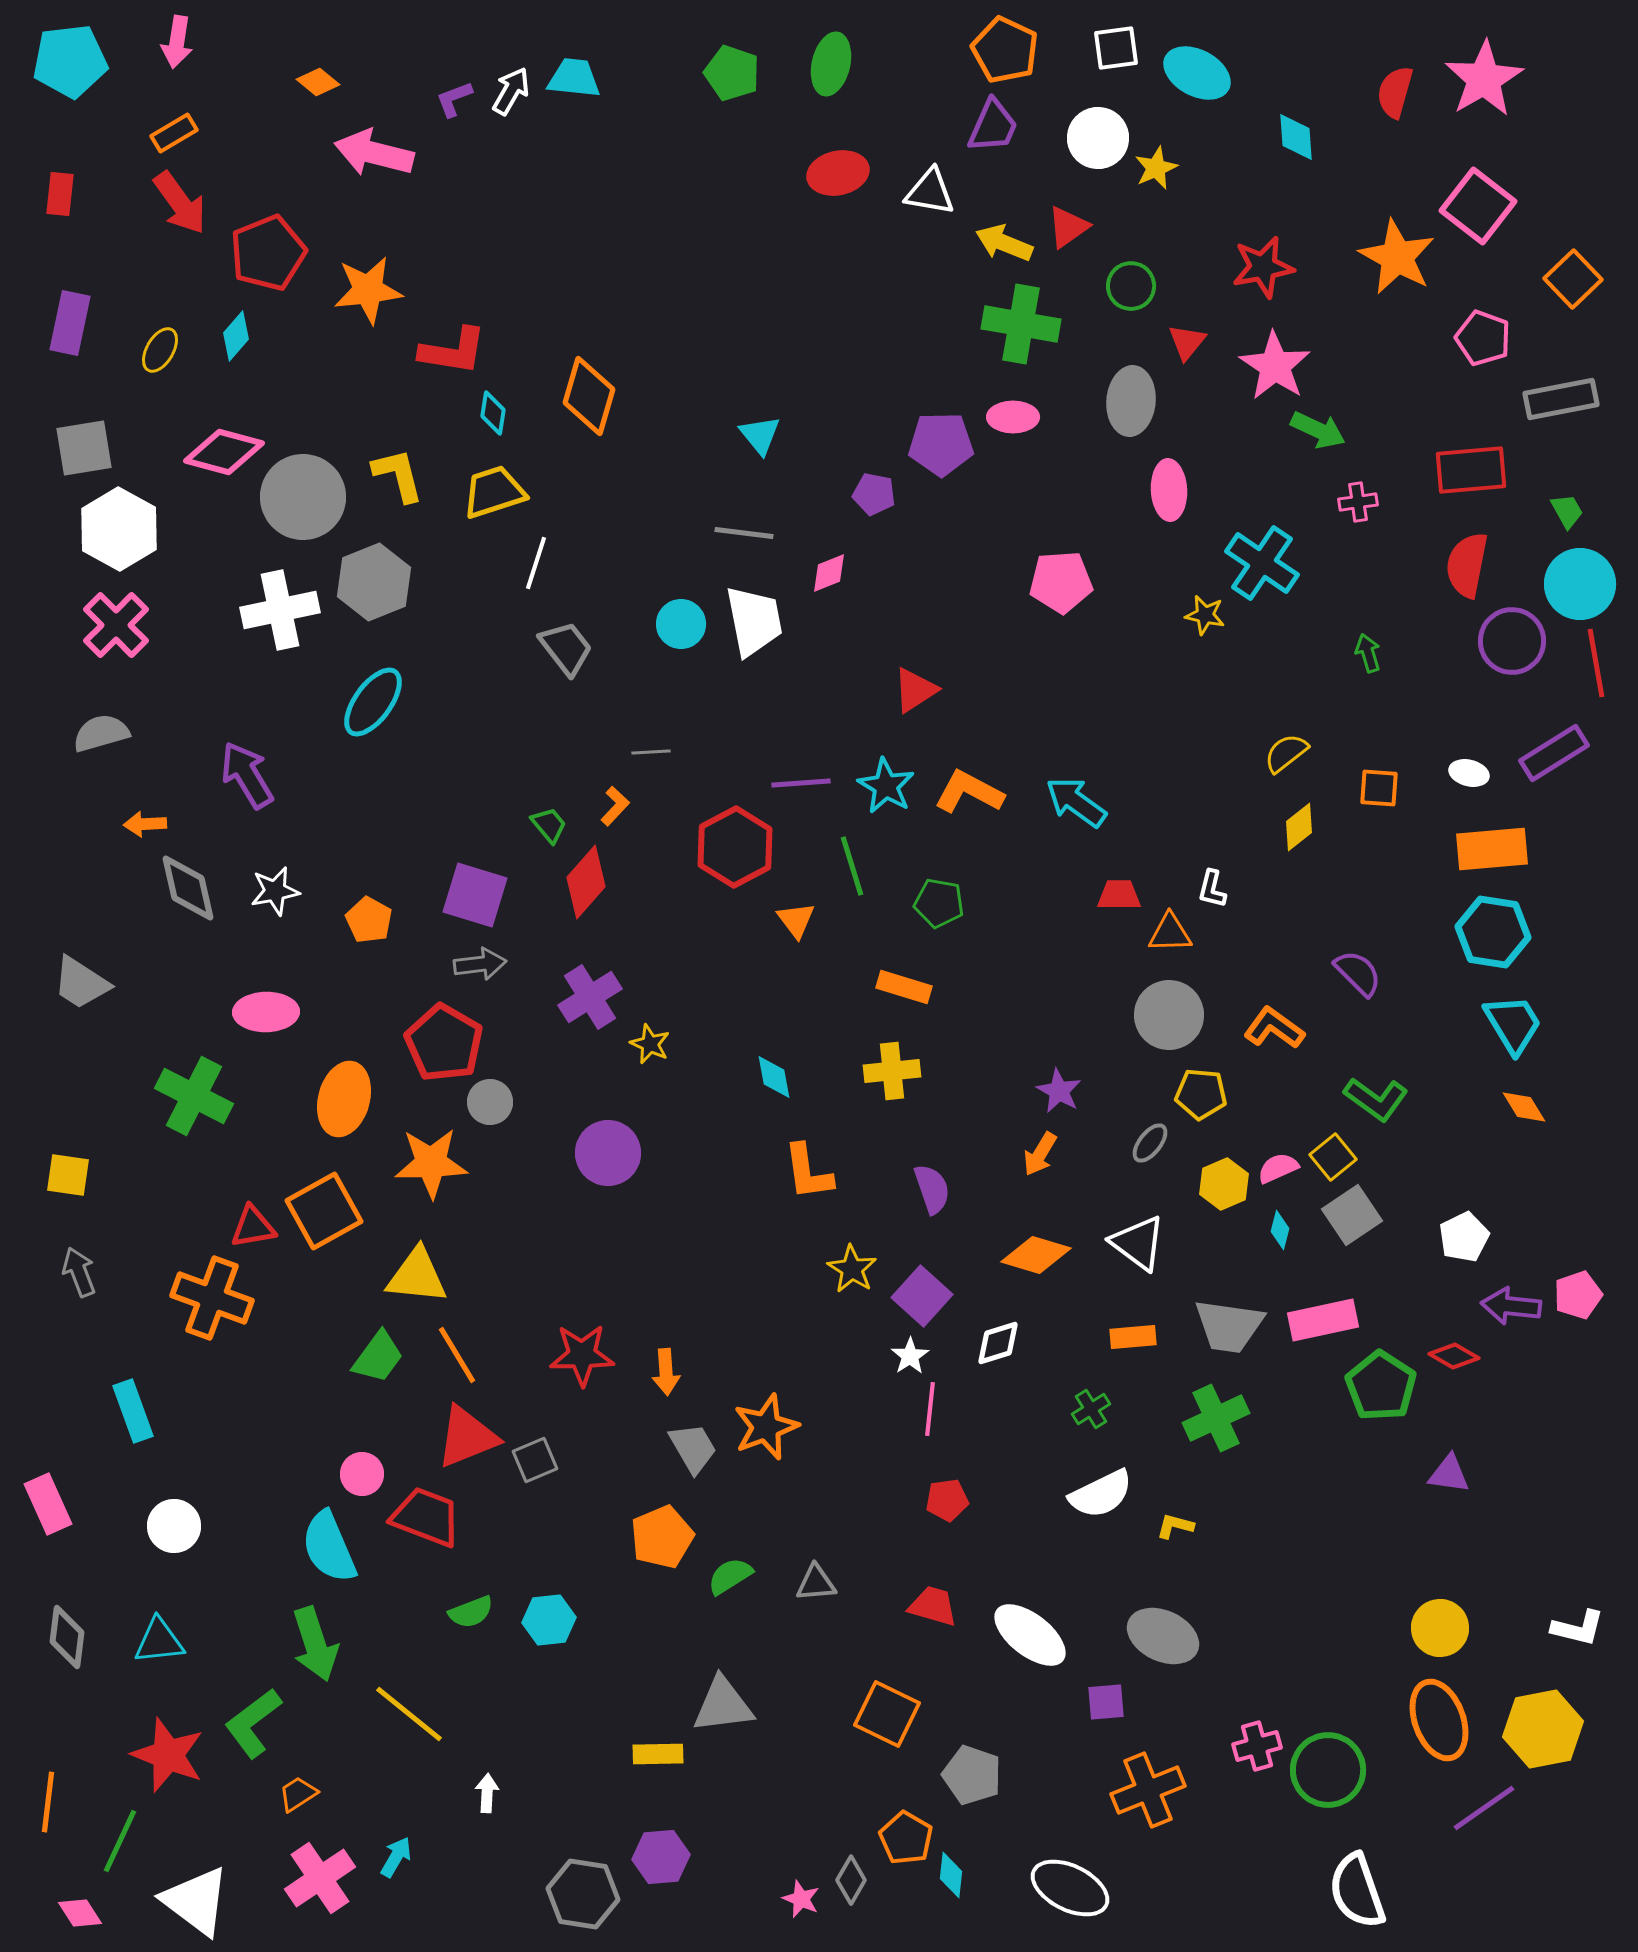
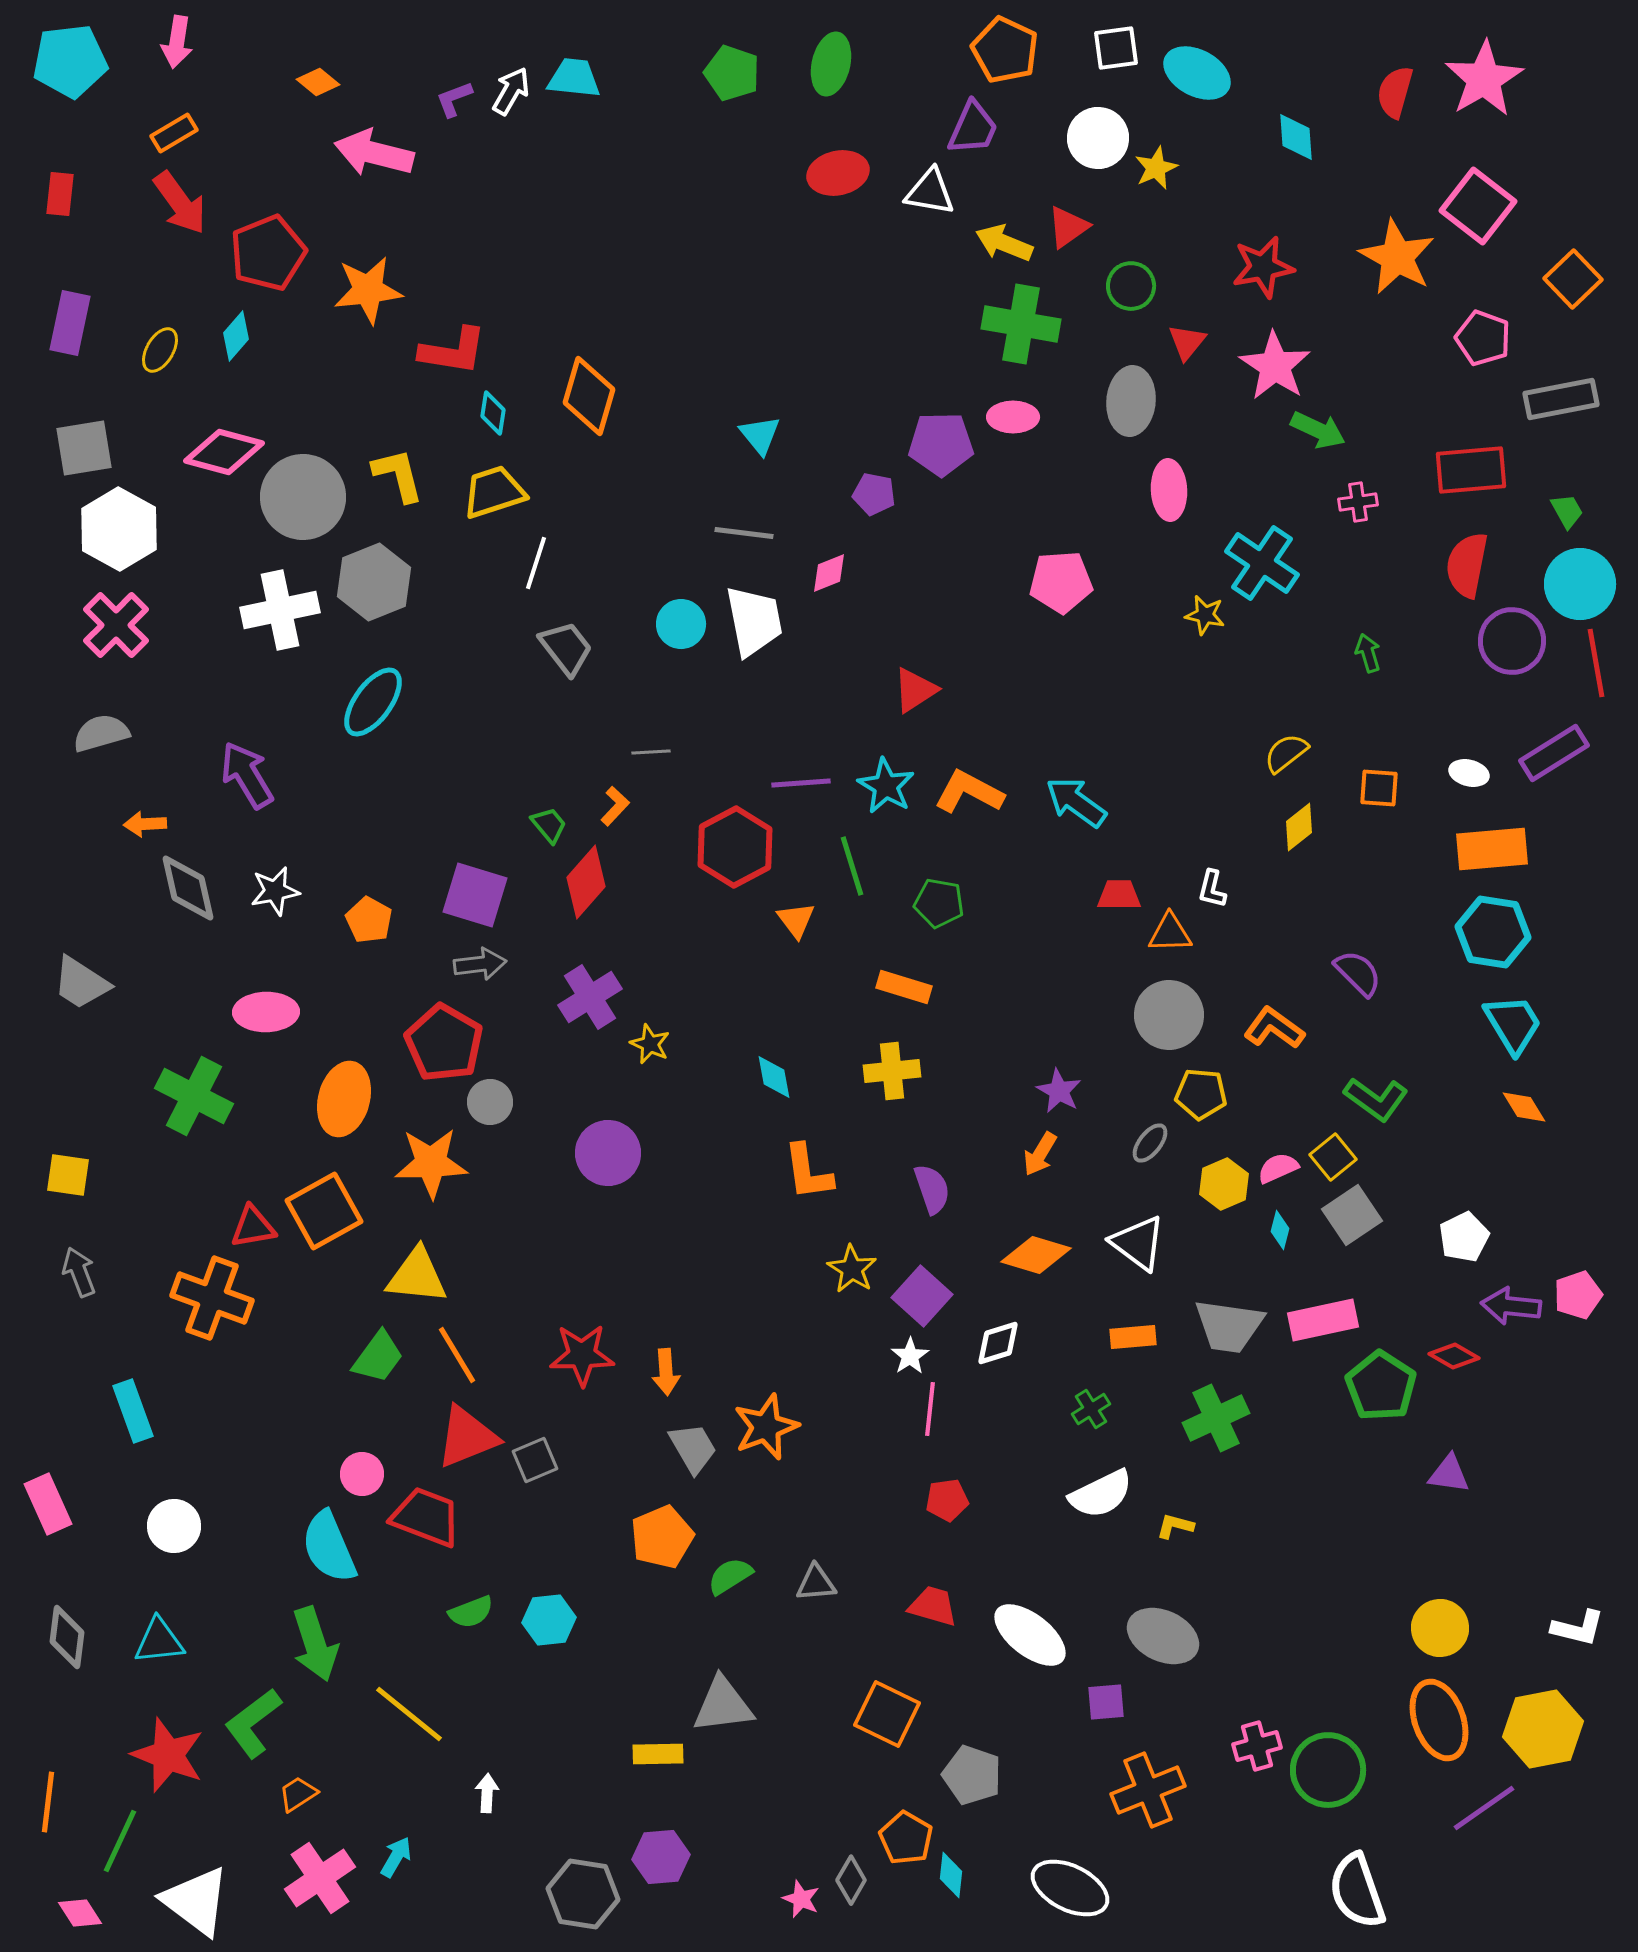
purple trapezoid at (993, 126): moved 20 px left, 2 px down
